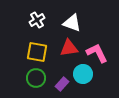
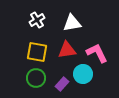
white triangle: rotated 30 degrees counterclockwise
red triangle: moved 2 px left, 2 px down
